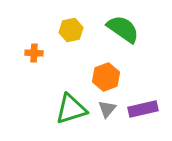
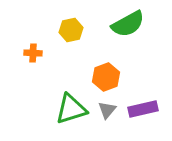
green semicircle: moved 5 px right, 5 px up; rotated 116 degrees clockwise
orange cross: moved 1 px left
gray triangle: moved 1 px down
